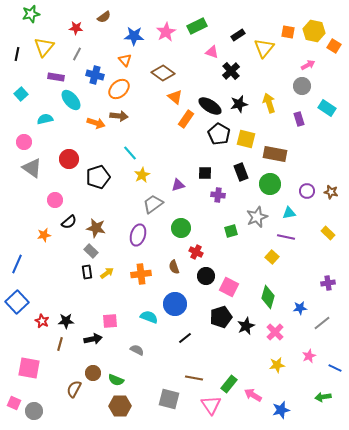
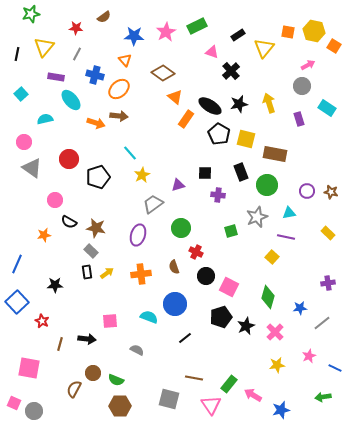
green circle at (270, 184): moved 3 px left, 1 px down
black semicircle at (69, 222): rotated 70 degrees clockwise
black star at (66, 321): moved 11 px left, 36 px up
black arrow at (93, 339): moved 6 px left; rotated 18 degrees clockwise
